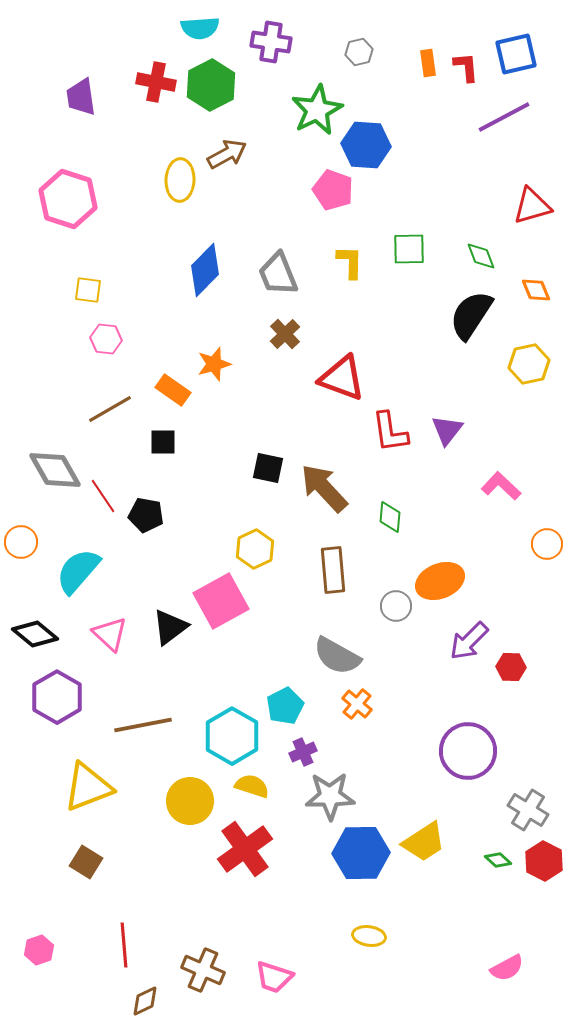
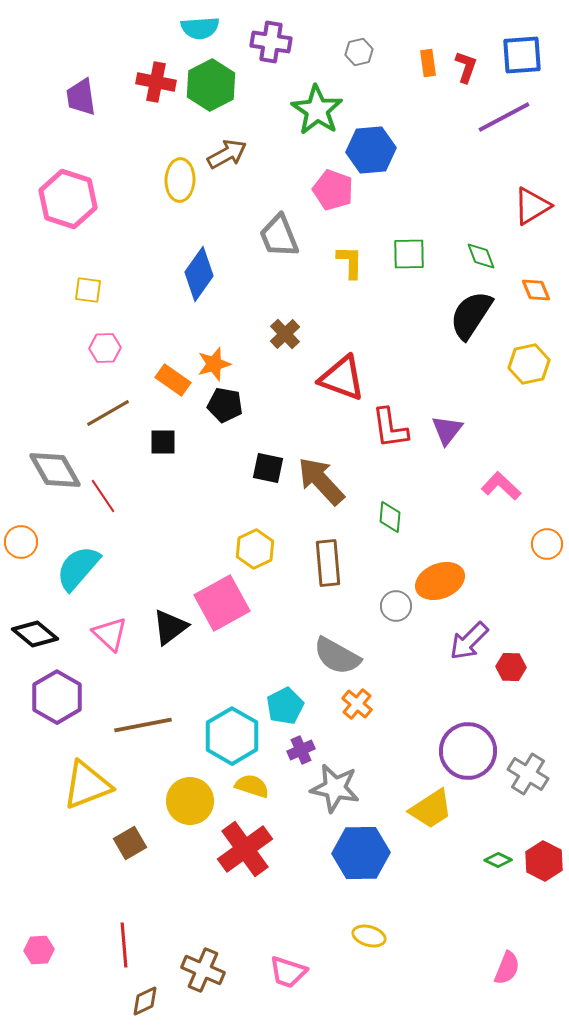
blue square at (516, 54): moved 6 px right, 1 px down; rotated 9 degrees clockwise
red L-shape at (466, 67): rotated 24 degrees clockwise
green star at (317, 110): rotated 12 degrees counterclockwise
blue hexagon at (366, 145): moved 5 px right, 5 px down; rotated 9 degrees counterclockwise
red triangle at (532, 206): rotated 15 degrees counterclockwise
green square at (409, 249): moved 5 px down
blue diamond at (205, 270): moved 6 px left, 4 px down; rotated 10 degrees counterclockwise
gray trapezoid at (278, 274): moved 1 px right, 38 px up
pink hexagon at (106, 339): moved 1 px left, 9 px down; rotated 8 degrees counterclockwise
orange rectangle at (173, 390): moved 10 px up
brown line at (110, 409): moved 2 px left, 4 px down
red L-shape at (390, 432): moved 4 px up
brown arrow at (324, 488): moved 3 px left, 7 px up
black pentagon at (146, 515): moved 79 px right, 110 px up
brown rectangle at (333, 570): moved 5 px left, 7 px up
cyan semicircle at (78, 571): moved 3 px up
pink square at (221, 601): moved 1 px right, 2 px down
purple cross at (303, 752): moved 2 px left, 2 px up
yellow triangle at (88, 787): moved 1 px left, 2 px up
gray star at (330, 796): moved 5 px right, 8 px up; rotated 12 degrees clockwise
gray cross at (528, 810): moved 36 px up
yellow trapezoid at (424, 842): moved 7 px right, 33 px up
green diamond at (498, 860): rotated 16 degrees counterclockwise
brown square at (86, 862): moved 44 px right, 19 px up; rotated 28 degrees clockwise
yellow ellipse at (369, 936): rotated 8 degrees clockwise
pink hexagon at (39, 950): rotated 16 degrees clockwise
pink semicircle at (507, 968): rotated 40 degrees counterclockwise
pink trapezoid at (274, 977): moved 14 px right, 5 px up
